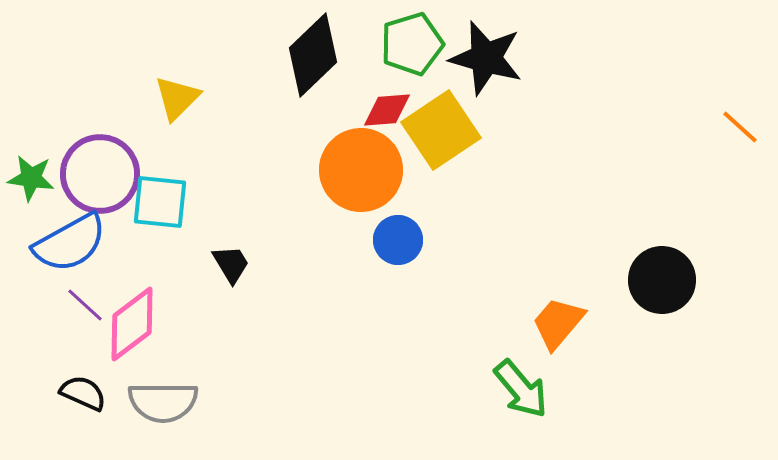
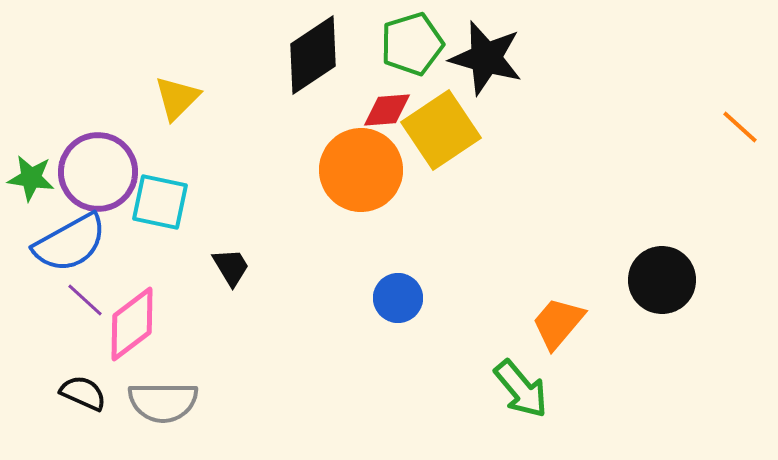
black diamond: rotated 10 degrees clockwise
purple circle: moved 2 px left, 2 px up
cyan square: rotated 6 degrees clockwise
blue circle: moved 58 px down
black trapezoid: moved 3 px down
purple line: moved 5 px up
